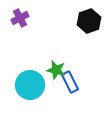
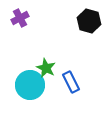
black hexagon: rotated 25 degrees counterclockwise
green star: moved 10 px left, 2 px up; rotated 12 degrees clockwise
blue rectangle: moved 1 px right
